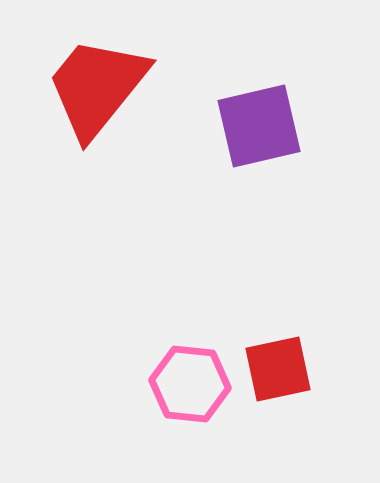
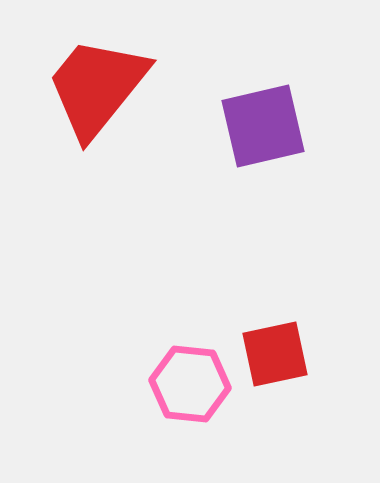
purple square: moved 4 px right
red square: moved 3 px left, 15 px up
